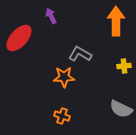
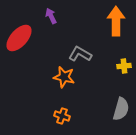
orange star: rotated 15 degrees clockwise
gray semicircle: rotated 100 degrees counterclockwise
